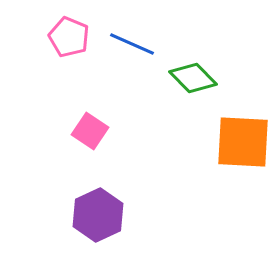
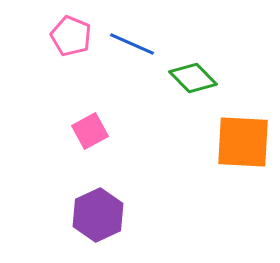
pink pentagon: moved 2 px right, 1 px up
pink square: rotated 27 degrees clockwise
